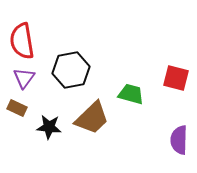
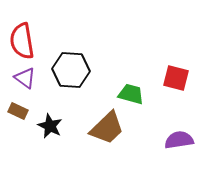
black hexagon: rotated 15 degrees clockwise
purple triangle: moved 1 px right; rotated 30 degrees counterclockwise
brown rectangle: moved 1 px right, 3 px down
brown trapezoid: moved 15 px right, 10 px down
black star: moved 1 px right, 1 px up; rotated 20 degrees clockwise
purple semicircle: rotated 80 degrees clockwise
